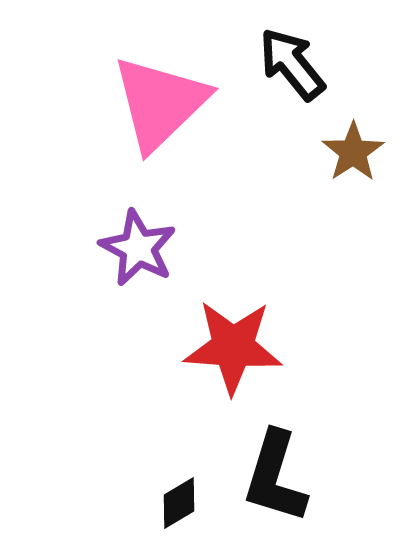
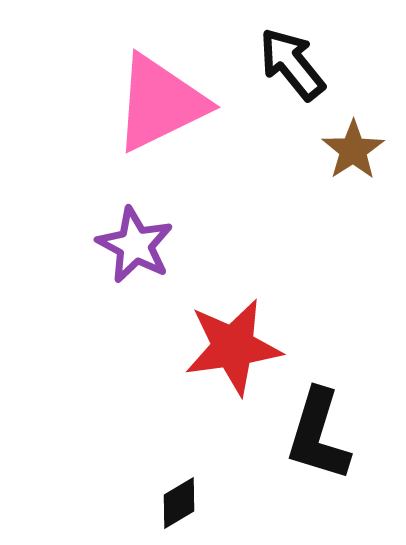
pink triangle: rotated 18 degrees clockwise
brown star: moved 2 px up
purple star: moved 3 px left, 3 px up
red star: rotated 12 degrees counterclockwise
black L-shape: moved 43 px right, 42 px up
